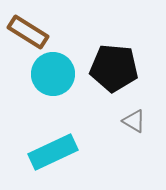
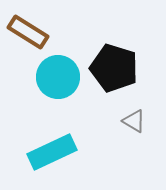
black pentagon: rotated 12 degrees clockwise
cyan circle: moved 5 px right, 3 px down
cyan rectangle: moved 1 px left
